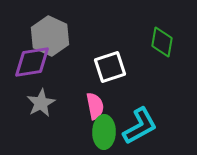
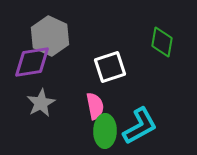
green ellipse: moved 1 px right, 1 px up
